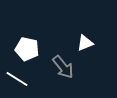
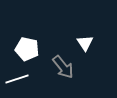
white triangle: rotated 42 degrees counterclockwise
white line: rotated 50 degrees counterclockwise
